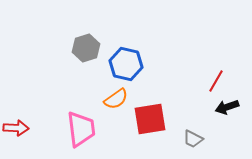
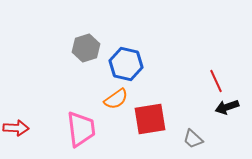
red line: rotated 55 degrees counterclockwise
gray trapezoid: rotated 15 degrees clockwise
